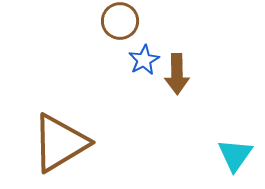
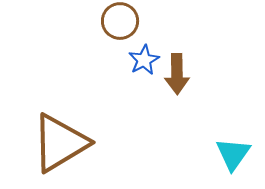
cyan triangle: moved 2 px left, 1 px up
